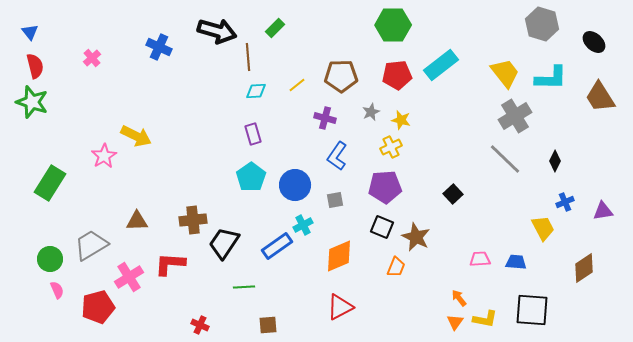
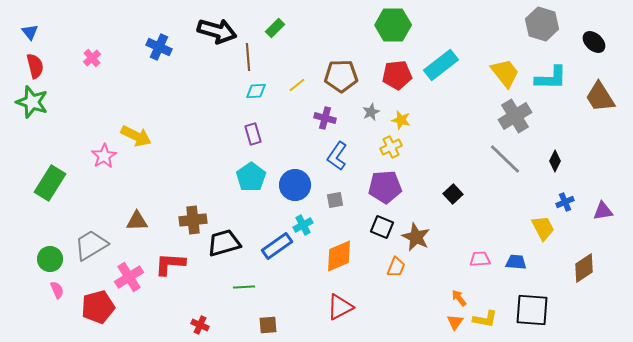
black trapezoid at (224, 243): rotated 40 degrees clockwise
